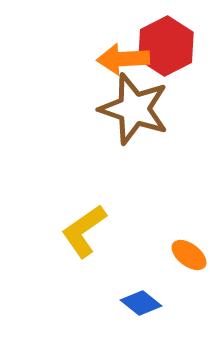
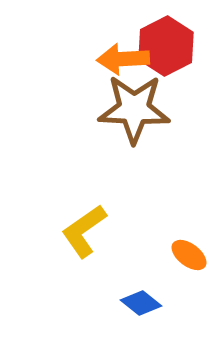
brown star: rotated 16 degrees counterclockwise
